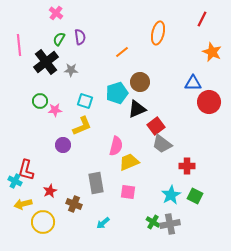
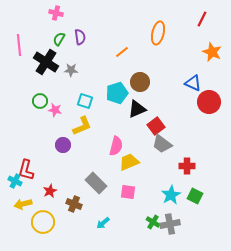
pink cross: rotated 24 degrees counterclockwise
black cross: rotated 20 degrees counterclockwise
blue triangle: rotated 24 degrees clockwise
pink star: rotated 16 degrees clockwise
gray rectangle: rotated 35 degrees counterclockwise
